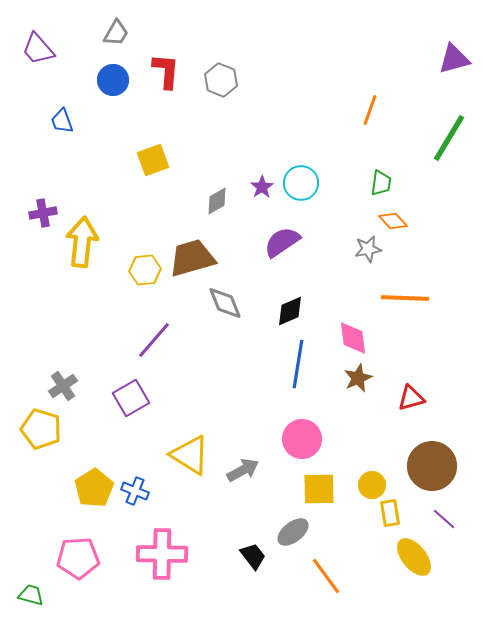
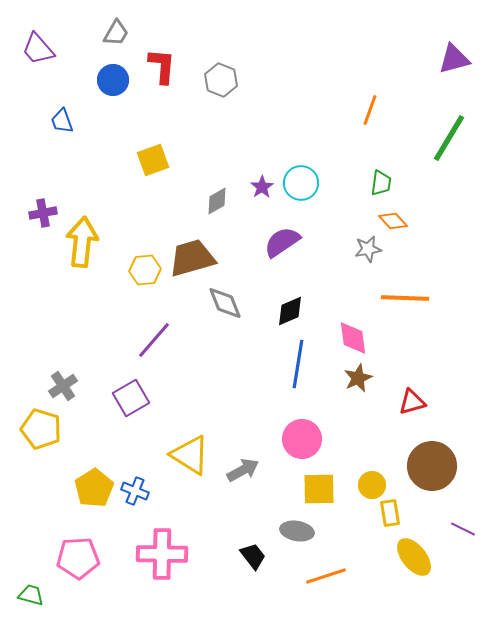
red L-shape at (166, 71): moved 4 px left, 5 px up
red triangle at (411, 398): moved 1 px right, 4 px down
purple line at (444, 519): moved 19 px right, 10 px down; rotated 15 degrees counterclockwise
gray ellipse at (293, 532): moved 4 px right, 1 px up; rotated 48 degrees clockwise
orange line at (326, 576): rotated 72 degrees counterclockwise
